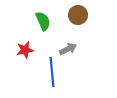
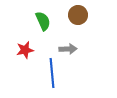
gray arrow: rotated 24 degrees clockwise
blue line: moved 1 px down
